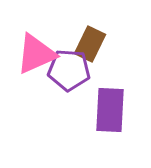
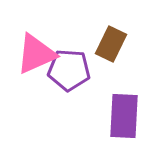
brown rectangle: moved 21 px right
purple rectangle: moved 14 px right, 6 px down
